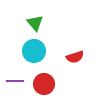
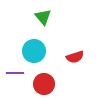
green triangle: moved 8 px right, 6 px up
purple line: moved 8 px up
